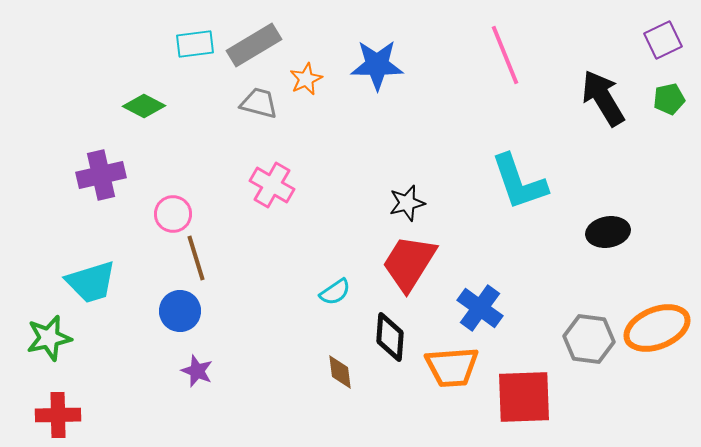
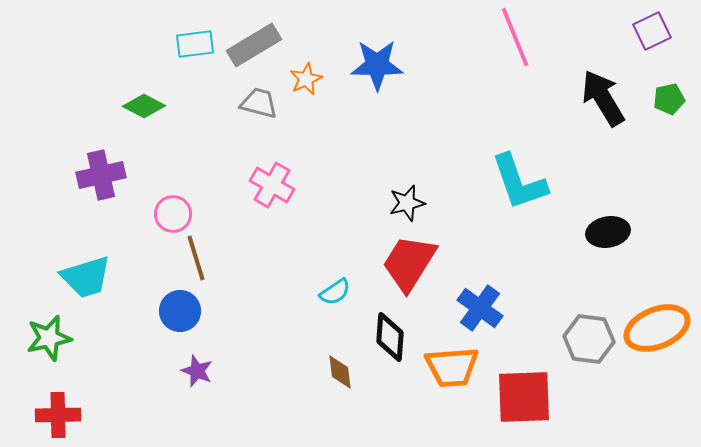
purple square: moved 11 px left, 9 px up
pink line: moved 10 px right, 18 px up
cyan trapezoid: moved 5 px left, 5 px up
